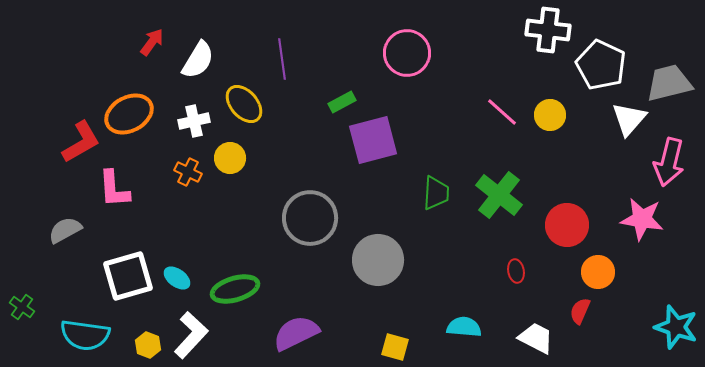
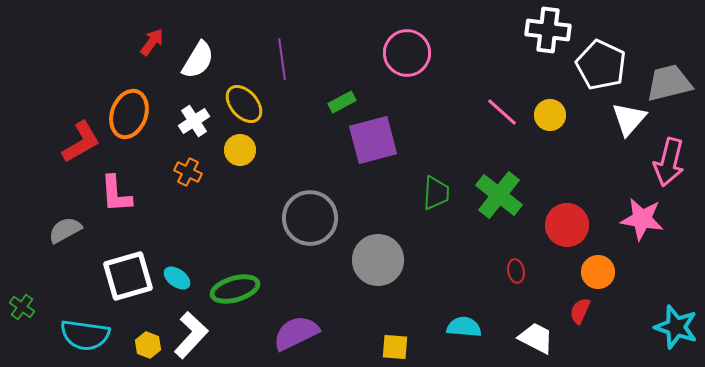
orange ellipse at (129, 114): rotated 42 degrees counterclockwise
white cross at (194, 121): rotated 20 degrees counterclockwise
yellow circle at (230, 158): moved 10 px right, 8 px up
pink L-shape at (114, 189): moved 2 px right, 5 px down
yellow square at (395, 347): rotated 12 degrees counterclockwise
